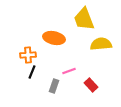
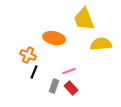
orange cross: rotated 28 degrees clockwise
black line: moved 2 px right
red rectangle: moved 20 px left, 3 px down
